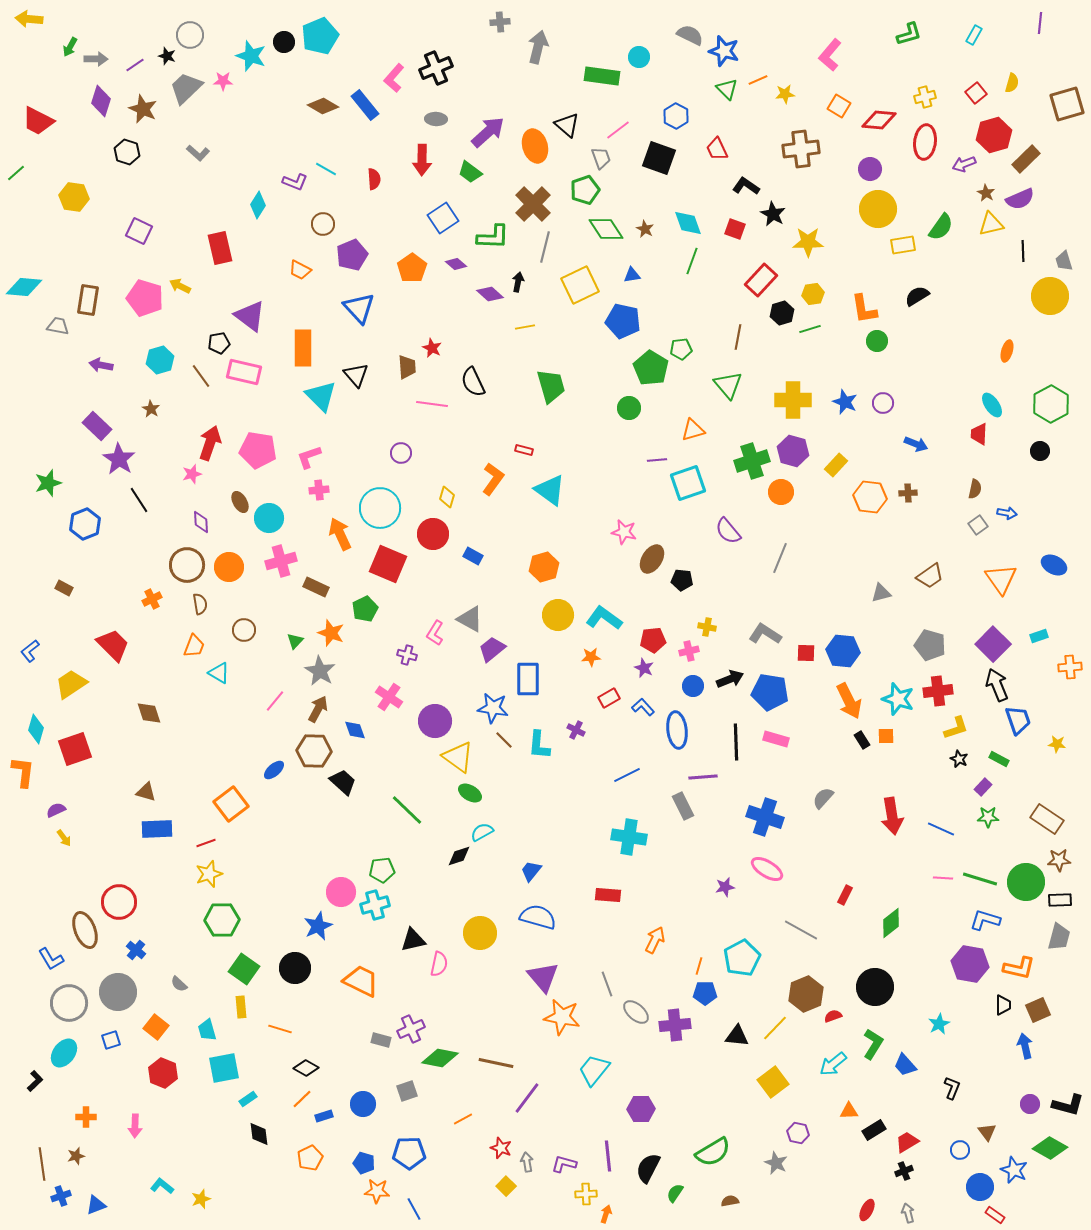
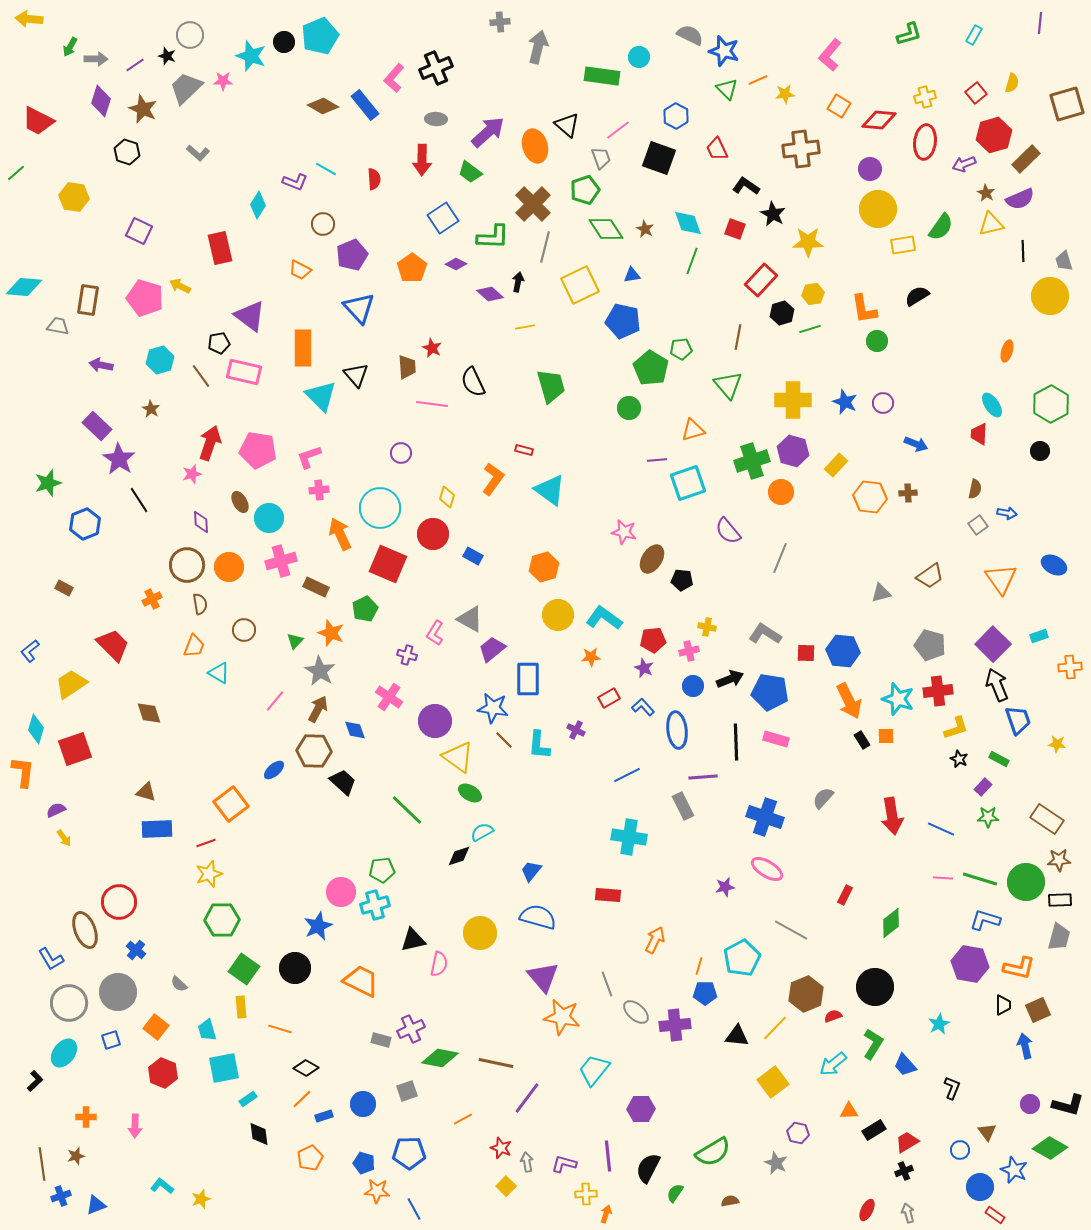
purple diamond at (456, 264): rotated 15 degrees counterclockwise
gray line at (801, 930): moved 10 px left
